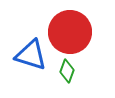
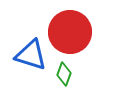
green diamond: moved 3 px left, 3 px down
